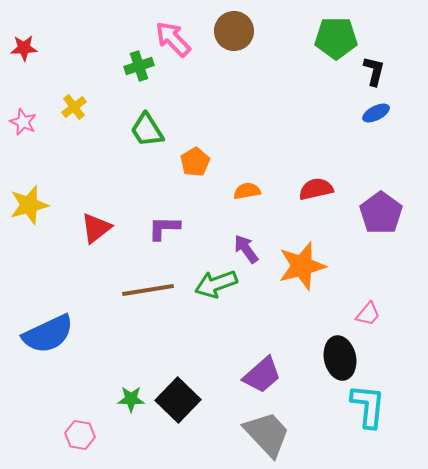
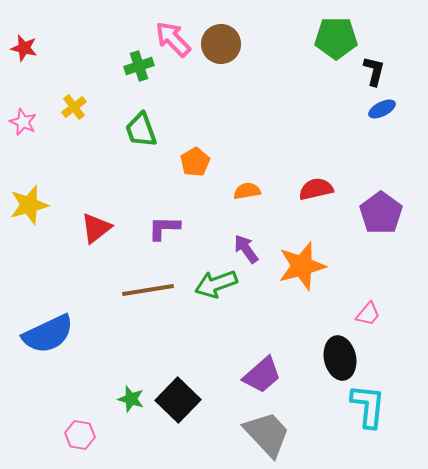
brown circle: moved 13 px left, 13 px down
red star: rotated 16 degrees clockwise
blue ellipse: moved 6 px right, 4 px up
green trapezoid: moved 6 px left; rotated 12 degrees clockwise
green star: rotated 16 degrees clockwise
